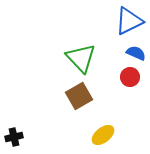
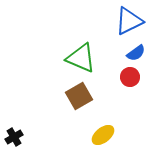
blue semicircle: rotated 120 degrees clockwise
green triangle: rotated 24 degrees counterclockwise
black cross: rotated 18 degrees counterclockwise
